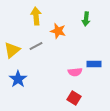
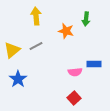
orange star: moved 8 px right
red square: rotated 16 degrees clockwise
